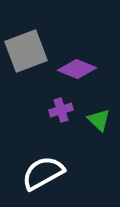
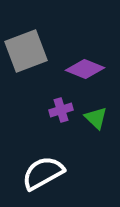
purple diamond: moved 8 px right
green triangle: moved 3 px left, 2 px up
